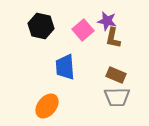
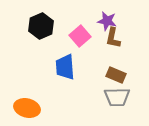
black hexagon: rotated 25 degrees clockwise
pink square: moved 3 px left, 6 px down
orange ellipse: moved 20 px left, 2 px down; rotated 65 degrees clockwise
